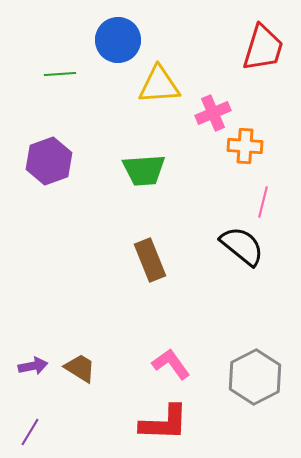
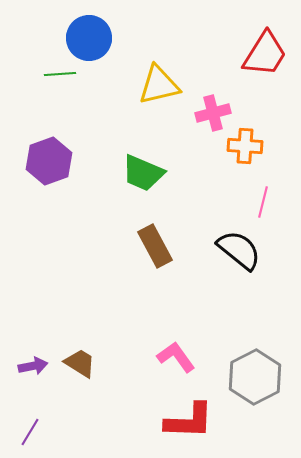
blue circle: moved 29 px left, 2 px up
red trapezoid: moved 2 px right, 6 px down; rotated 15 degrees clockwise
yellow triangle: rotated 9 degrees counterclockwise
pink cross: rotated 8 degrees clockwise
green trapezoid: moved 1 px left, 3 px down; rotated 27 degrees clockwise
black semicircle: moved 3 px left, 4 px down
brown rectangle: moved 5 px right, 14 px up; rotated 6 degrees counterclockwise
pink L-shape: moved 5 px right, 7 px up
brown trapezoid: moved 5 px up
red L-shape: moved 25 px right, 2 px up
